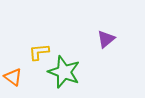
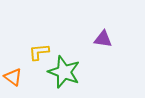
purple triangle: moved 3 px left; rotated 48 degrees clockwise
